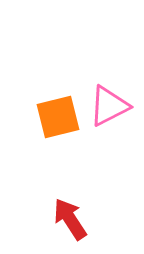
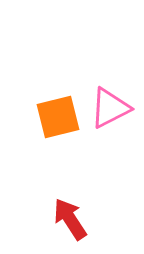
pink triangle: moved 1 px right, 2 px down
